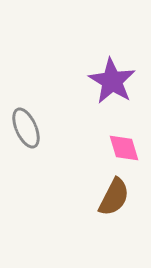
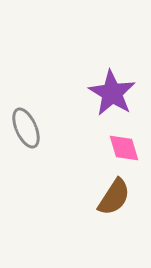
purple star: moved 12 px down
brown semicircle: rotated 6 degrees clockwise
